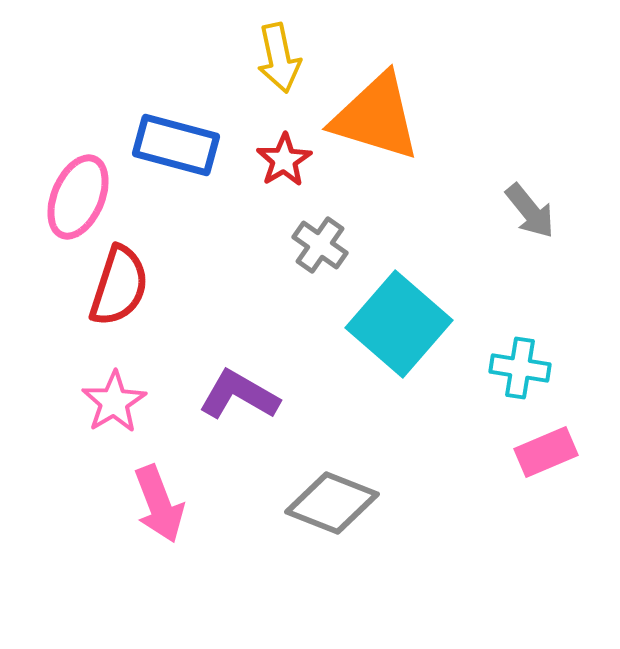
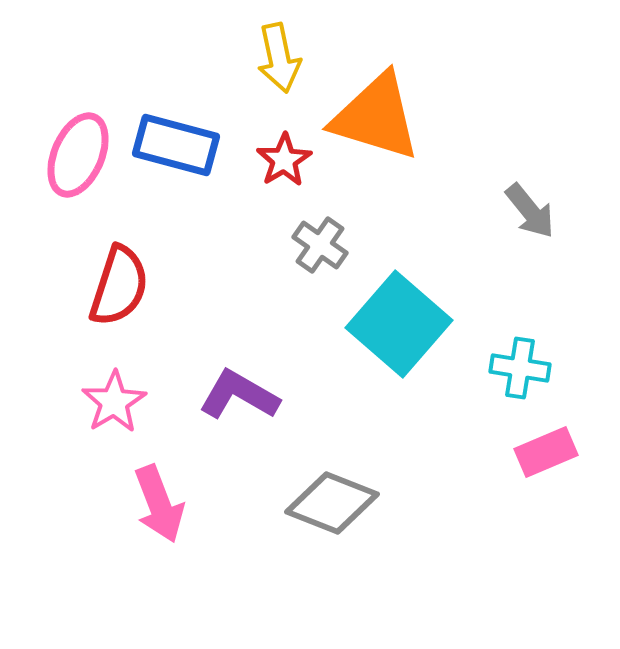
pink ellipse: moved 42 px up
